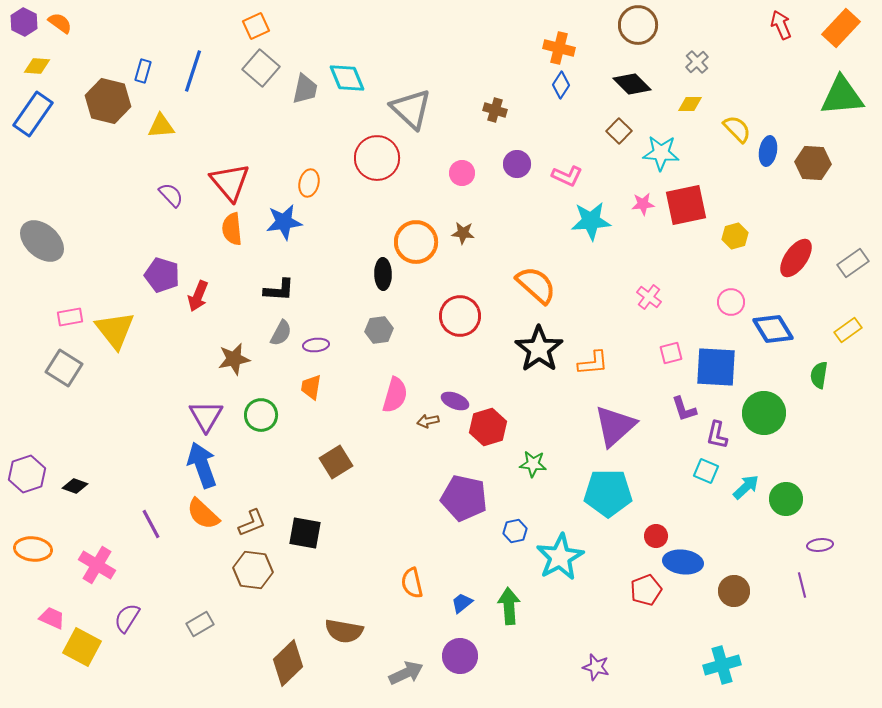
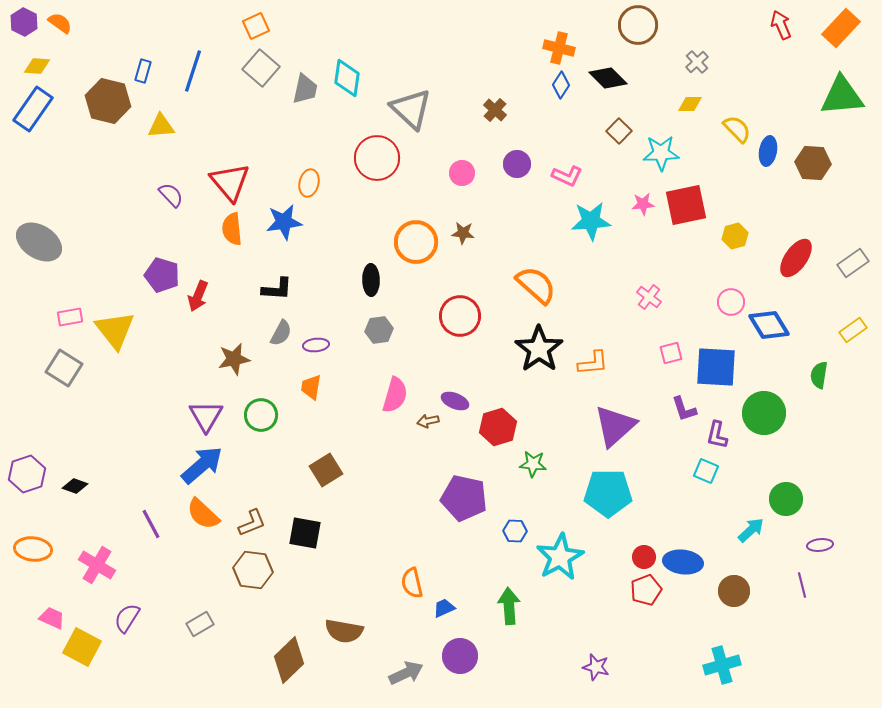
cyan diamond at (347, 78): rotated 30 degrees clockwise
black diamond at (632, 84): moved 24 px left, 6 px up
brown cross at (495, 110): rotated 25 degrees clockwise
blue rectangle at (33, 114): moved 5 px up
cyan star at (661, 153): rotated 6 degrees counterclockwise
gray ellipse at (42, 241): moved 3 px left, 1 px down; rotated 9 degrees counterclockwise
black ellipse at (383, 274): moved 12 px left, 6 px down
black L-shape at (279, 290): moved 2 px left, 1 px up
blue diamond at (773, 329): moved 4 px left, 4 px up
yellow rectangle at (848, 330): moved 5 px right
red hexagon at (488, 427): moved 10 px right
brown square at (336, 462): moved 10 px left, 8 px down
blue arrow at (202, 465): rotated 69 degrees clockwise
cyan arrow at (746, 487): moved 5 px right, 43 px down
blue hexagon at (515, 531): rotated 15 degrees clockwise
red circle at (656, 536): moved 12 px left, 21 px down
blue trapezoid at (462, 603): moved 18 px left, 5 px down; rotated 15 degrees clockwise
brown diamond at (288, 663): moved 1 px right, 3 px up
